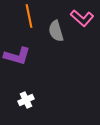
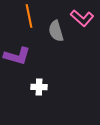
white cross: moved 13 px right, 13 px up; rotated 28 degrees clockwise
